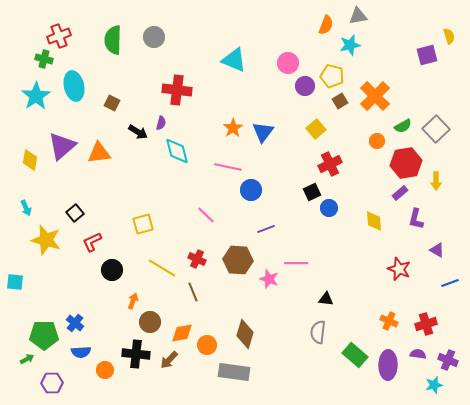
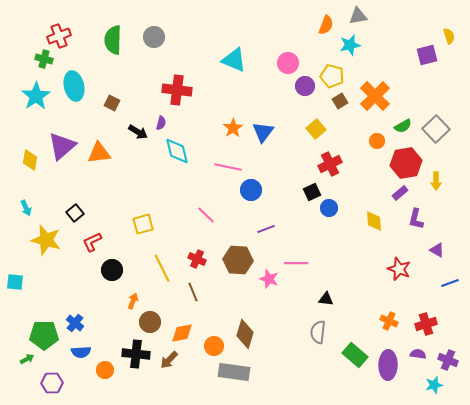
yellow line at (162, 268): rotated 32 degrees clockwise
orange circle at (207, 345): moved 7 px right, 1 px down
